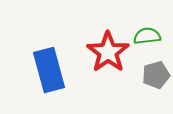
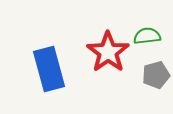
blue rectangle: moved 1 px up
